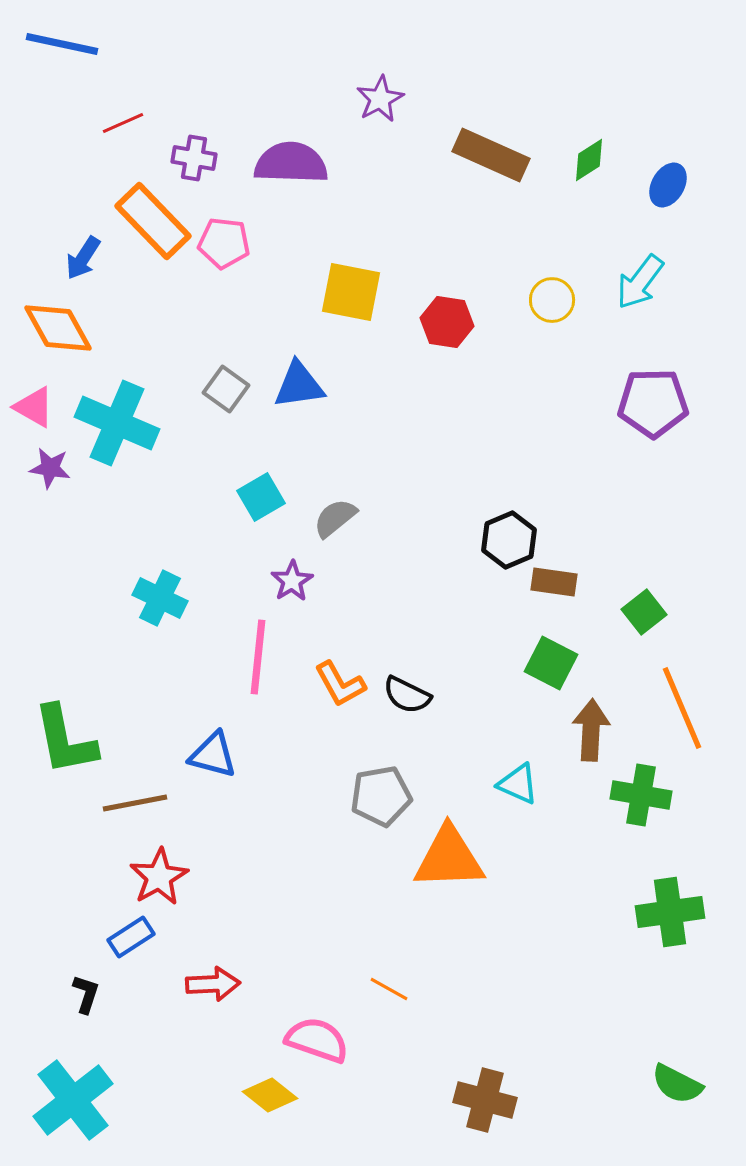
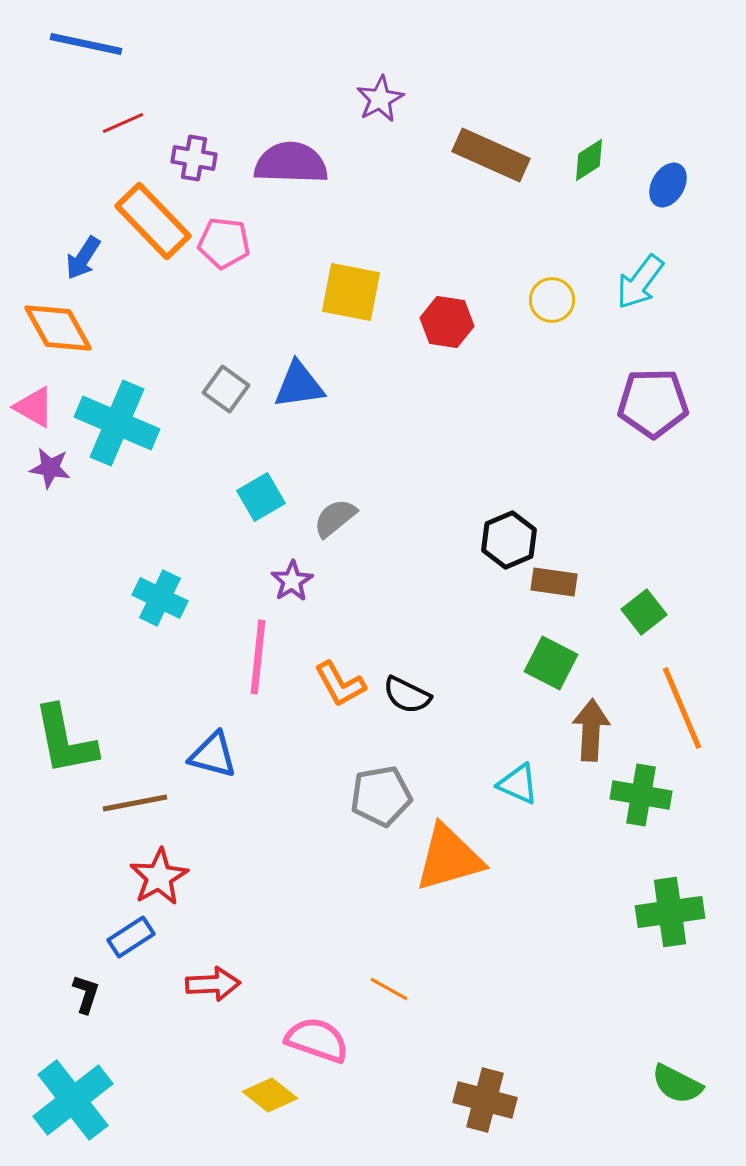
blue line at (62, 44): moved 24 px right
orange triangle at (449, 858): rotated 14 degrees counterclockwise
